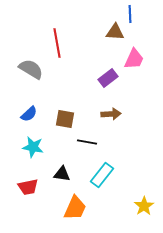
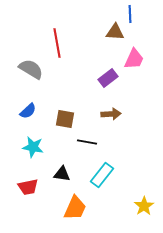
blue semicircle: moved 1 px left, 3 px up
